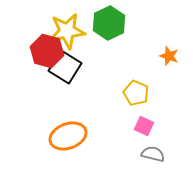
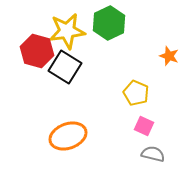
red hexagon: moved 10 px left
